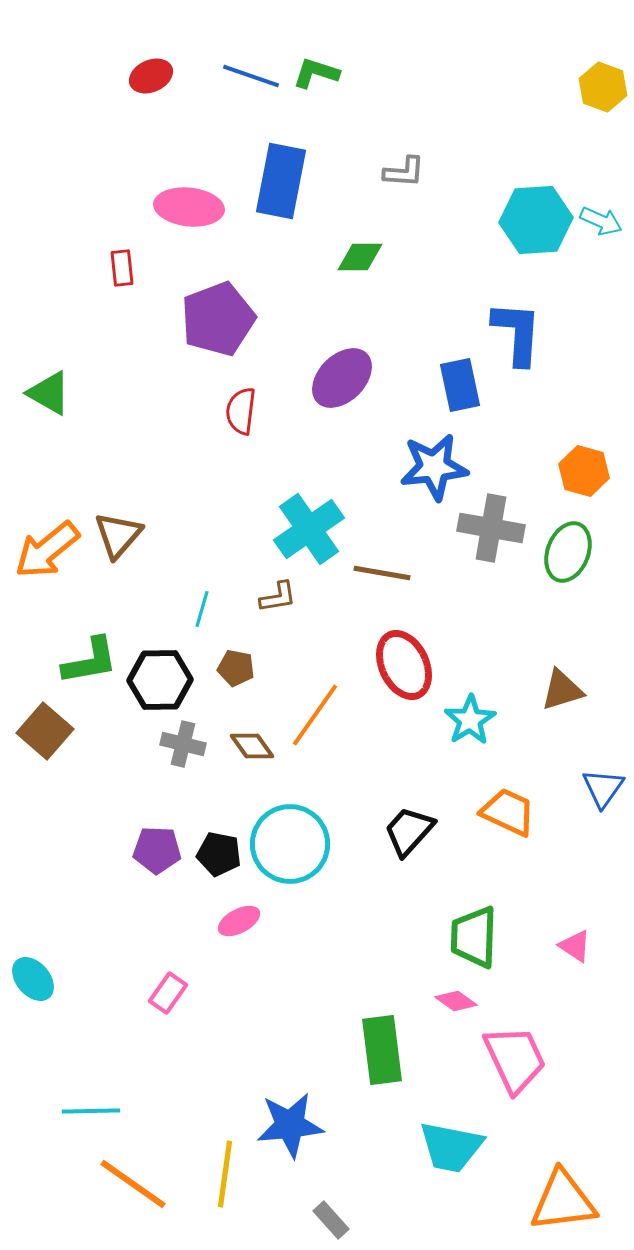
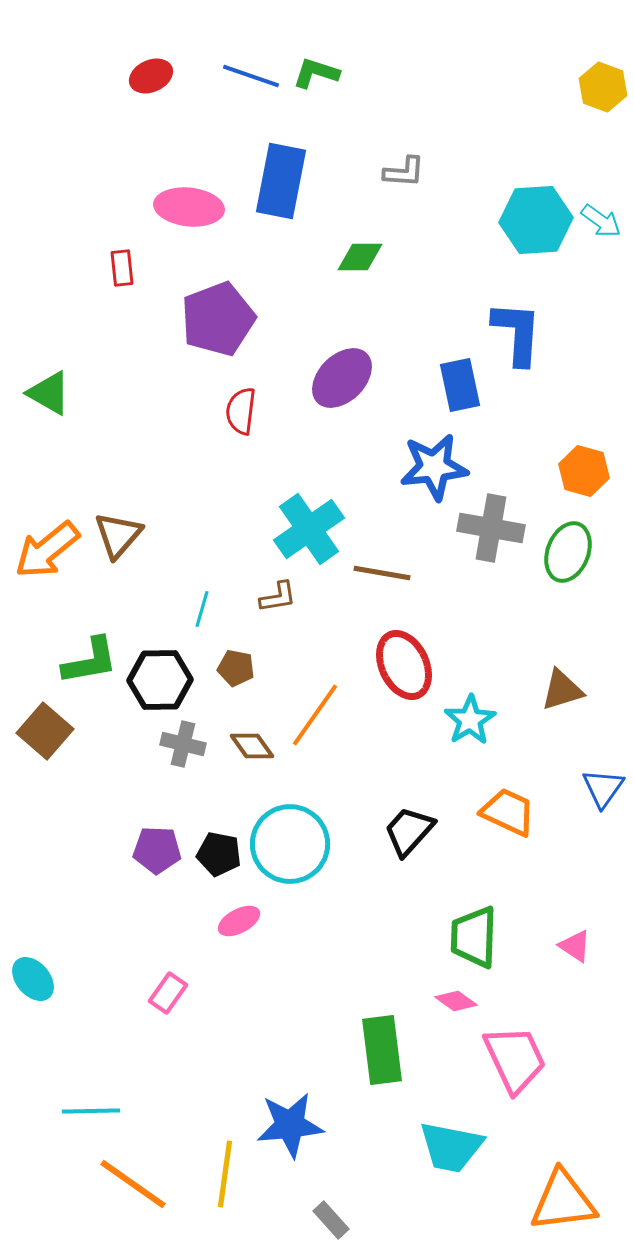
cyan arrow at (601, 221): rotated 12 degrees clockwise
